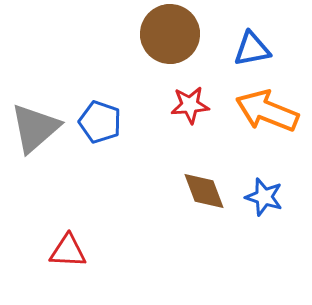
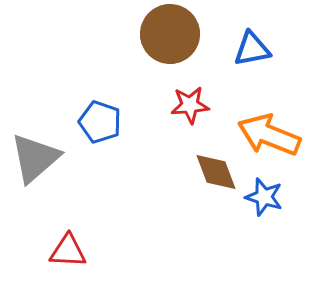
orange arrow: moved 2 px right, 24 px down
gray triangle: moved 30 px down
brown diamond: moved 12 px right, 19 px up
